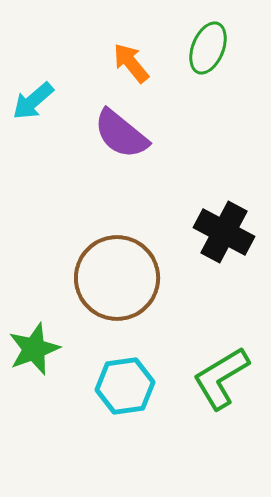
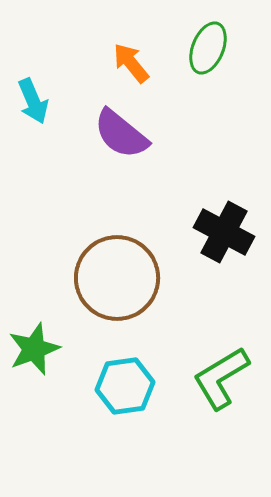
cyan arrow: rotated 72 degrees counterclockwise
